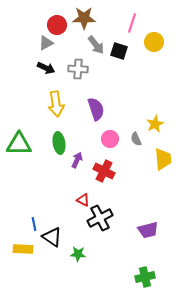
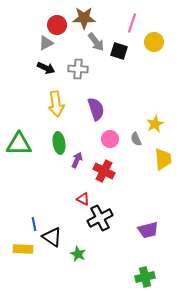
gray arrow: moved 3 px up
red triangle: moved 1 px up
green star: rotated 21 degrees clockwise
